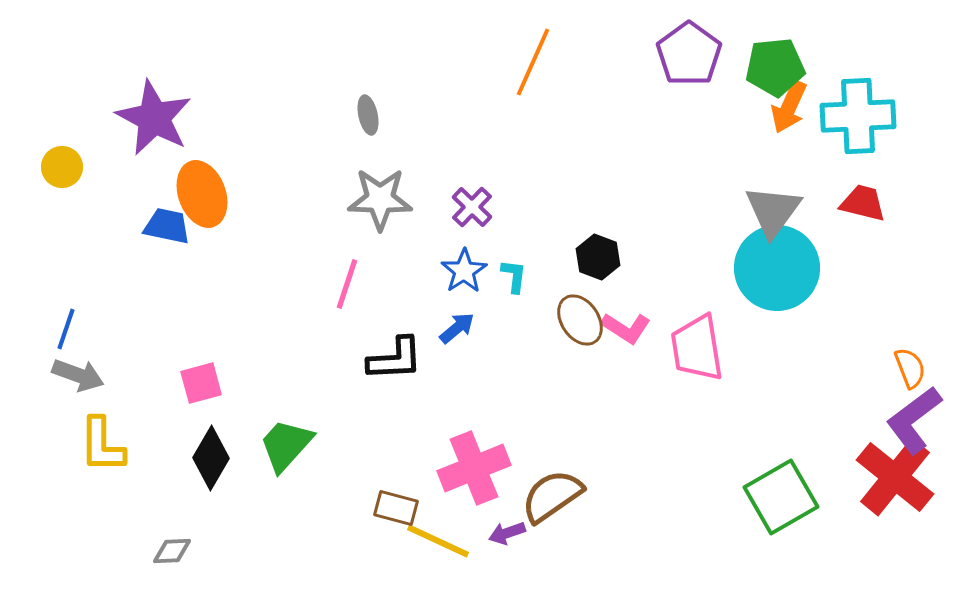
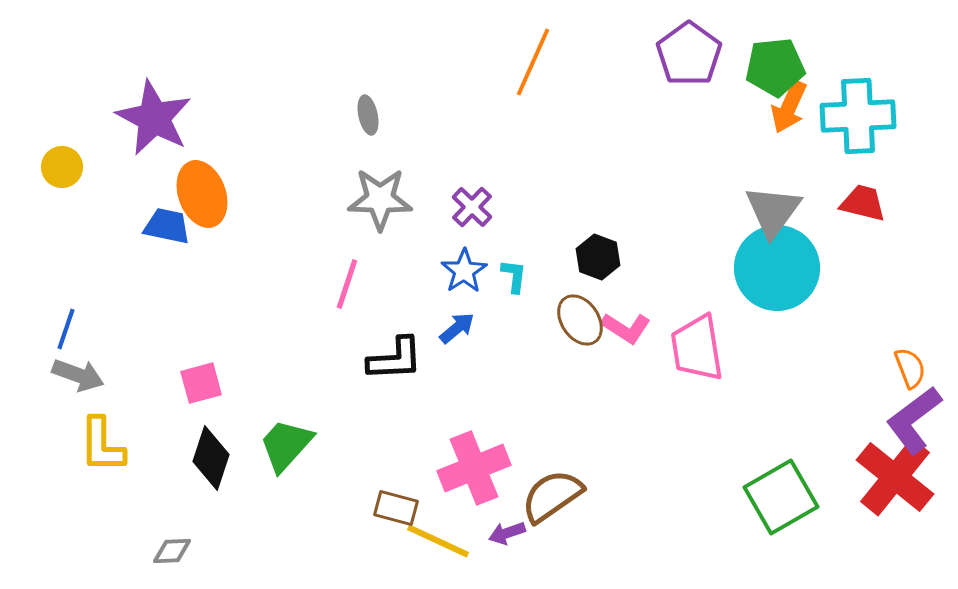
black diamond: rotated 12 degrees counterclockwise
